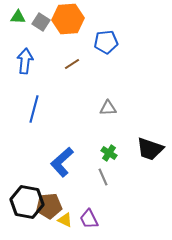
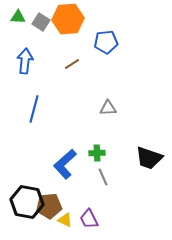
black trapezoid: moved 1 px left, 9 px down
green cross: moved 12 px left; rotated 35 degrees counterclockwise
blue L-shape: moved 3 px right, 2 px down
